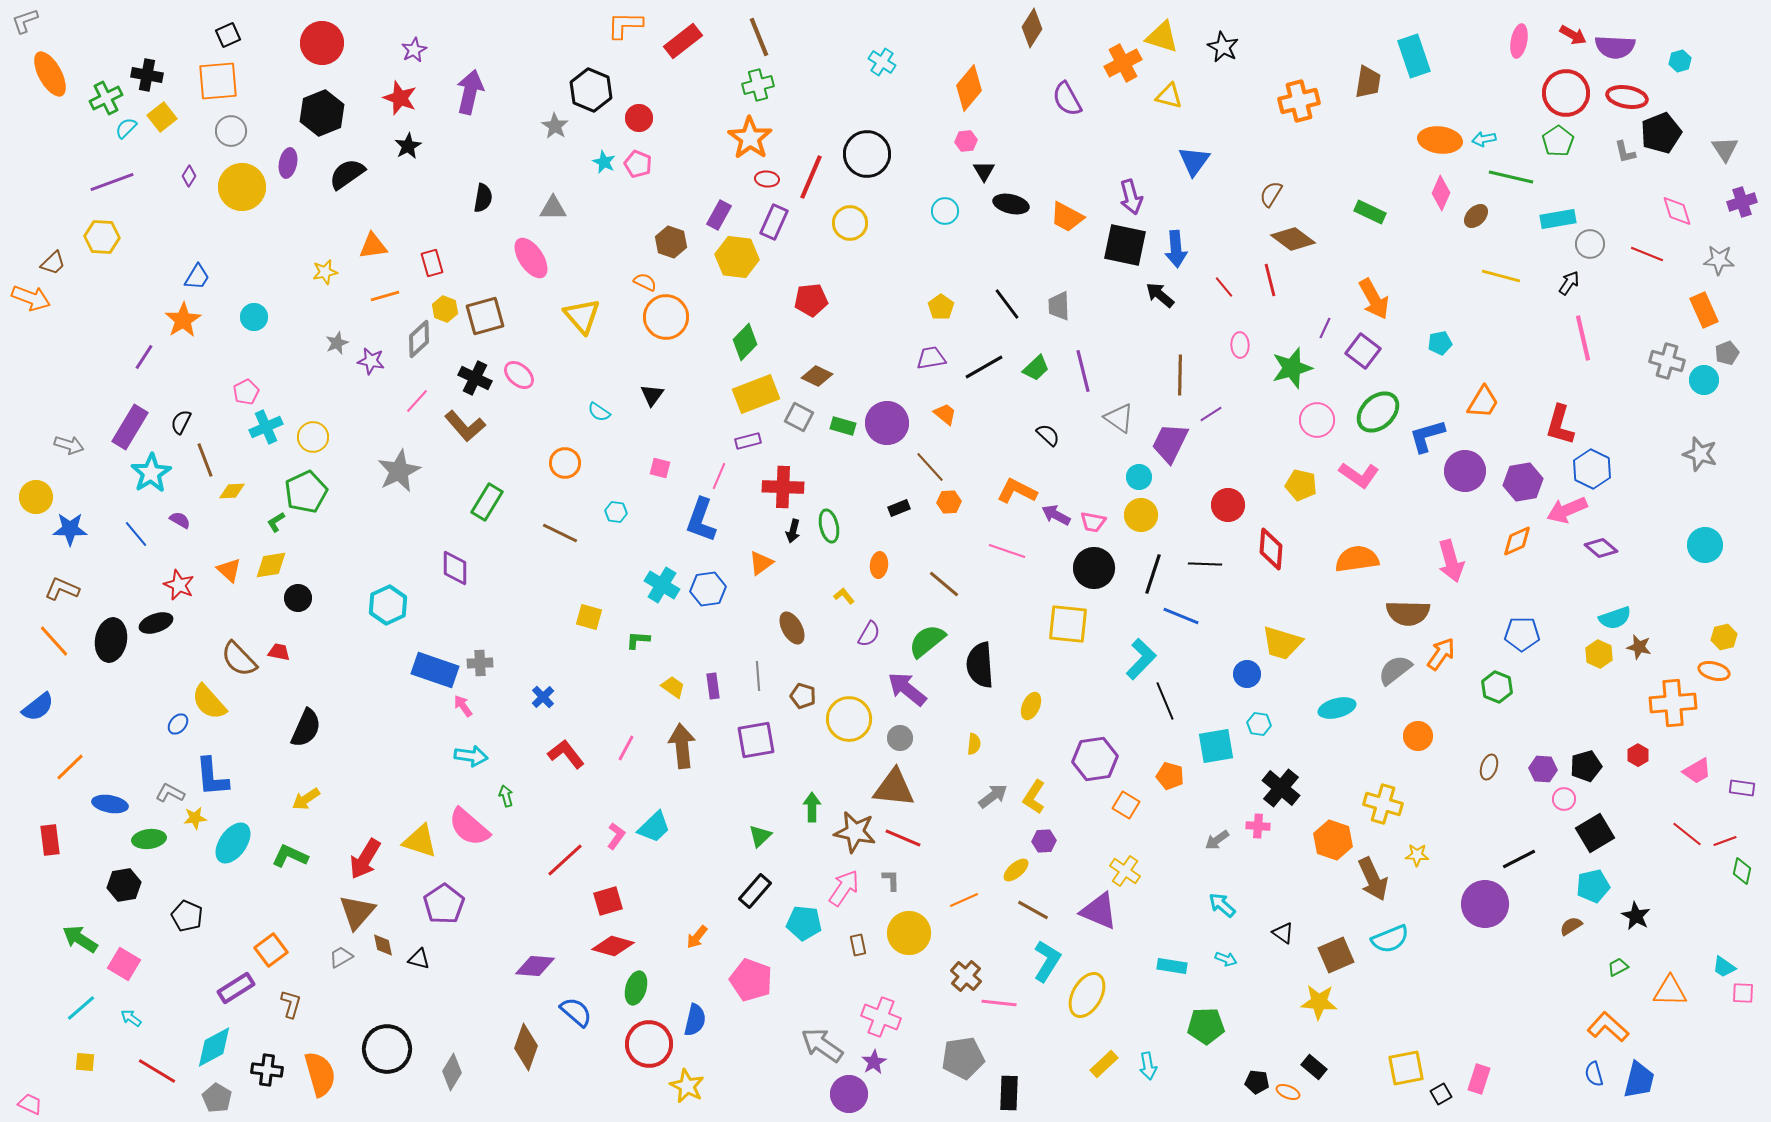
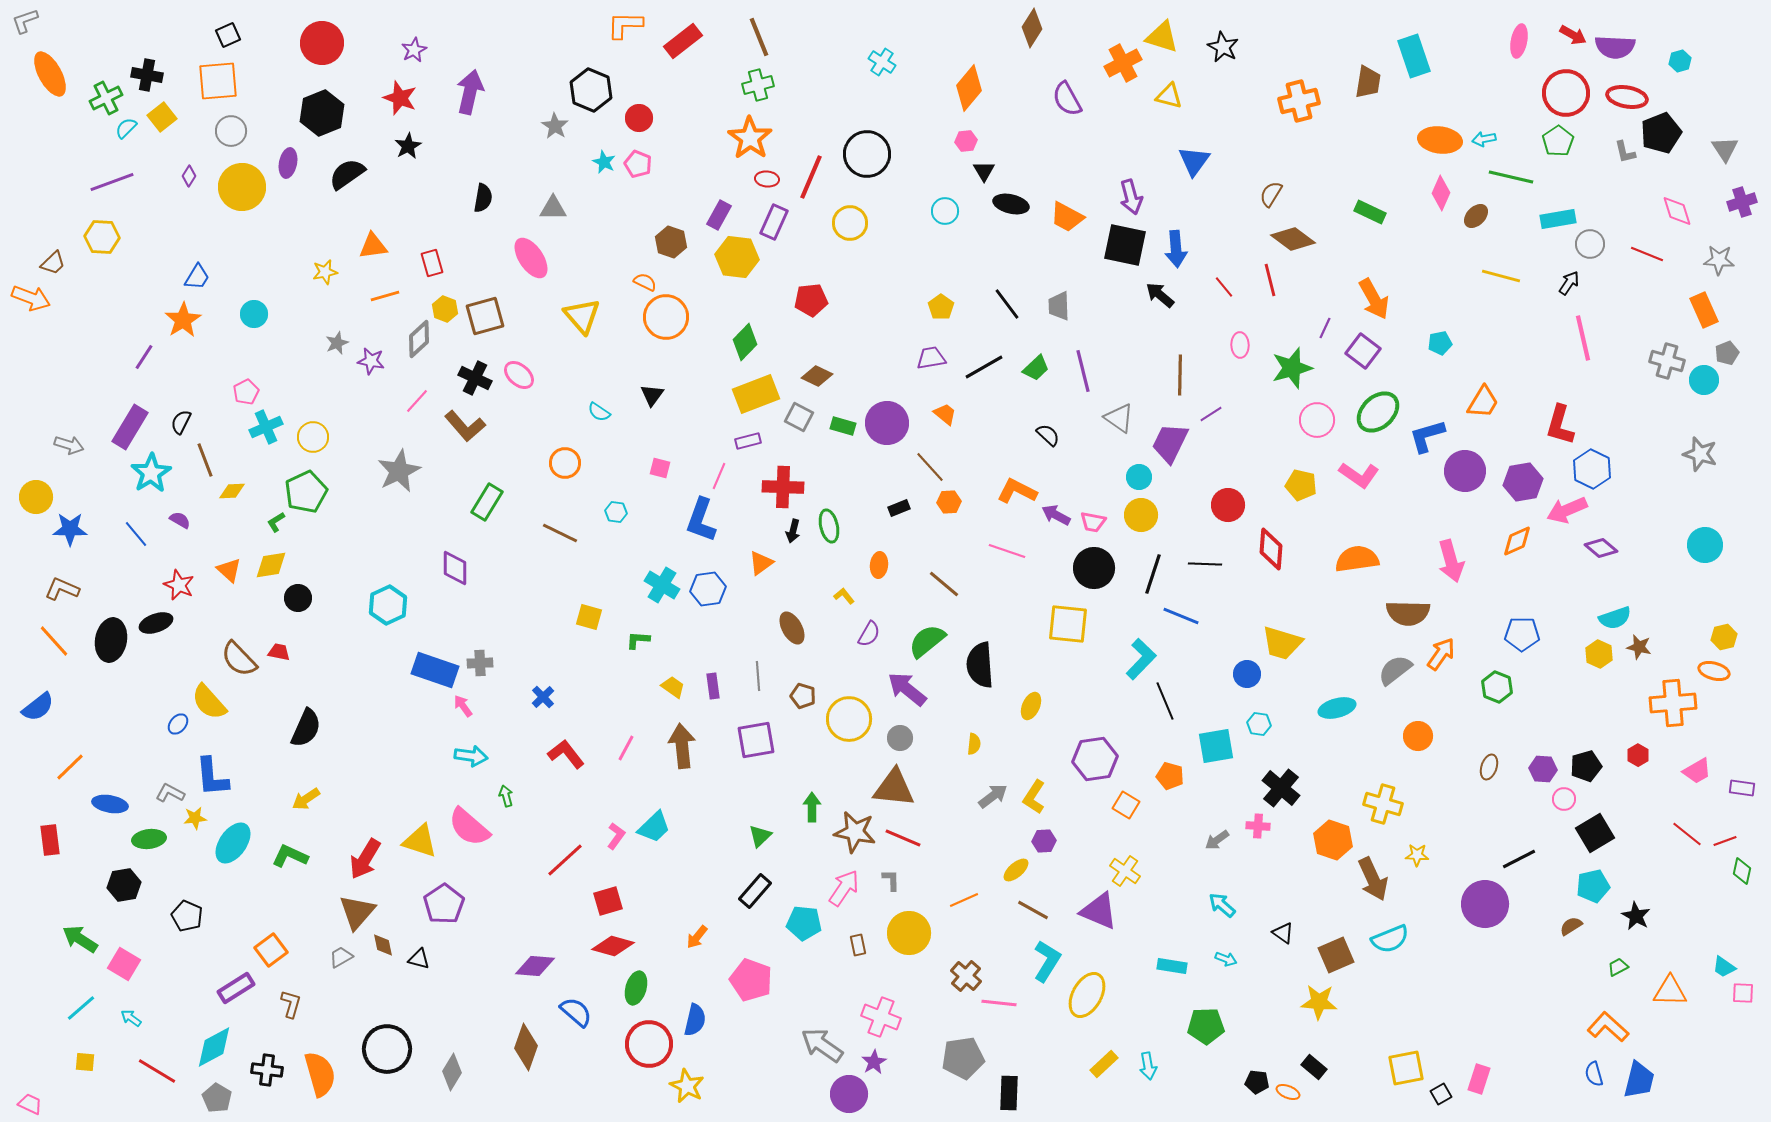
cyan circle at (254, 317): moved 3 px up
